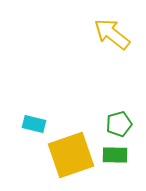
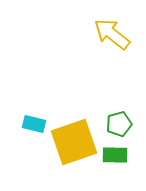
yellow square: moved 3 px right, 13 px up
